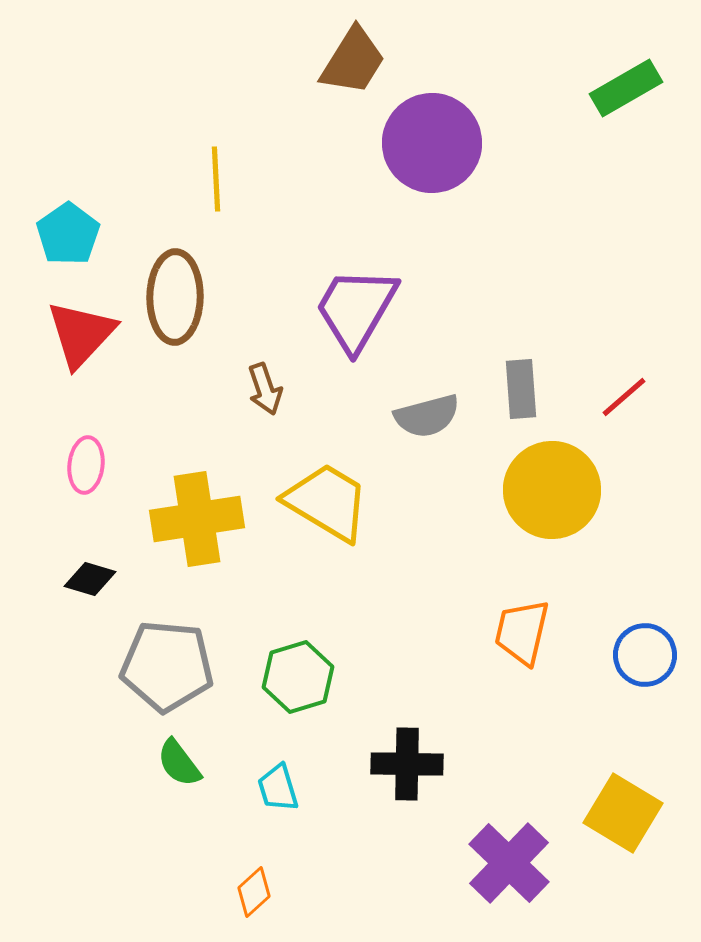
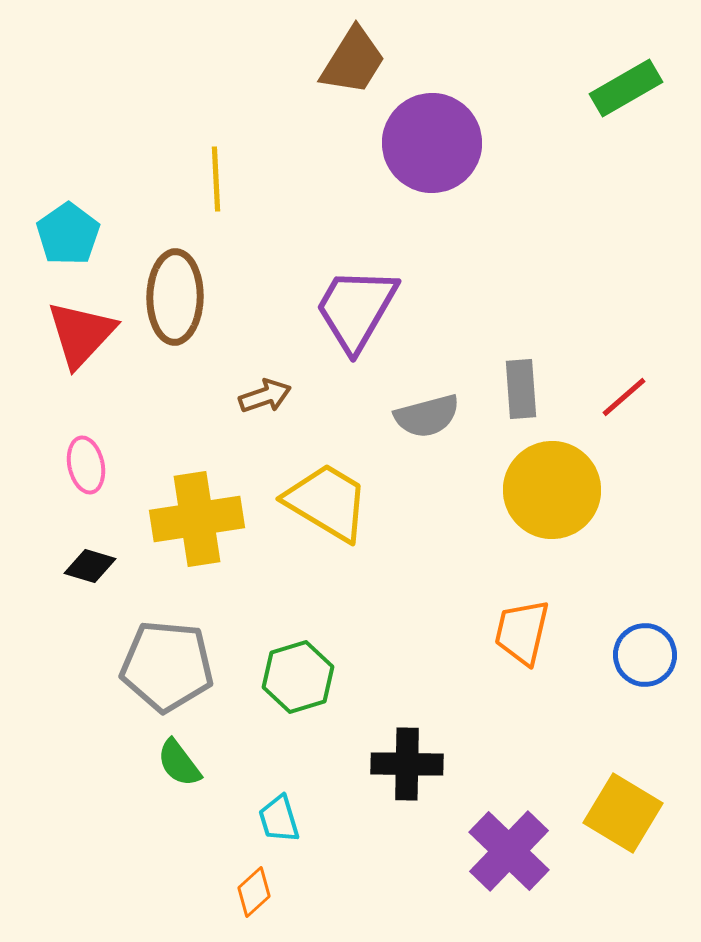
brown arrow: moved 7 px down; rotated 90 degrees counterclockwise
pink ellipse: rotated 18 degrees counterclockwise
black diamond: moved 13 px up
cyan trapezoid: moved 1 px right, 31 px down
purple cross: moved 12 px up
